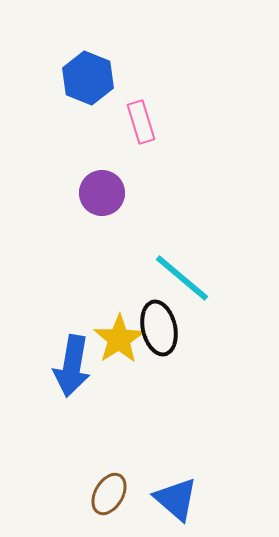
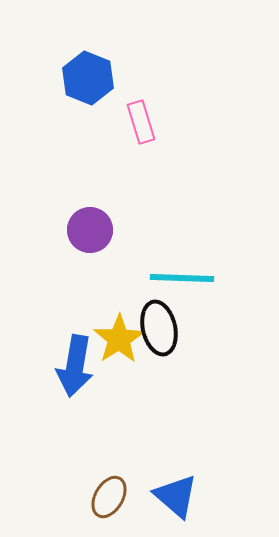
purple circle: moved 12 px left, 37 px down
cyan line: rotated 38 degrees counterclockwise
blue arrow: moved 3 px right
brown ellipse: moved 3 px down
blue triangle: moved 3 px up
